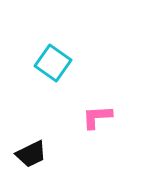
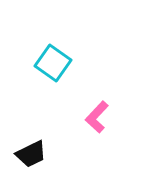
pink L-shape: rotated 44 degrees counterclockwise
